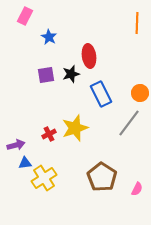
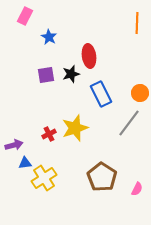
purple arrow: moved 2 px left
